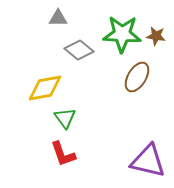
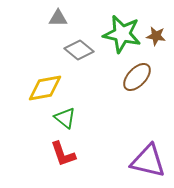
green star: rotated 9 degrees clockwise
brown ellipse: rotated 12 degrees clockwise
green triangle: rotated 15 degrees counterclockwise
